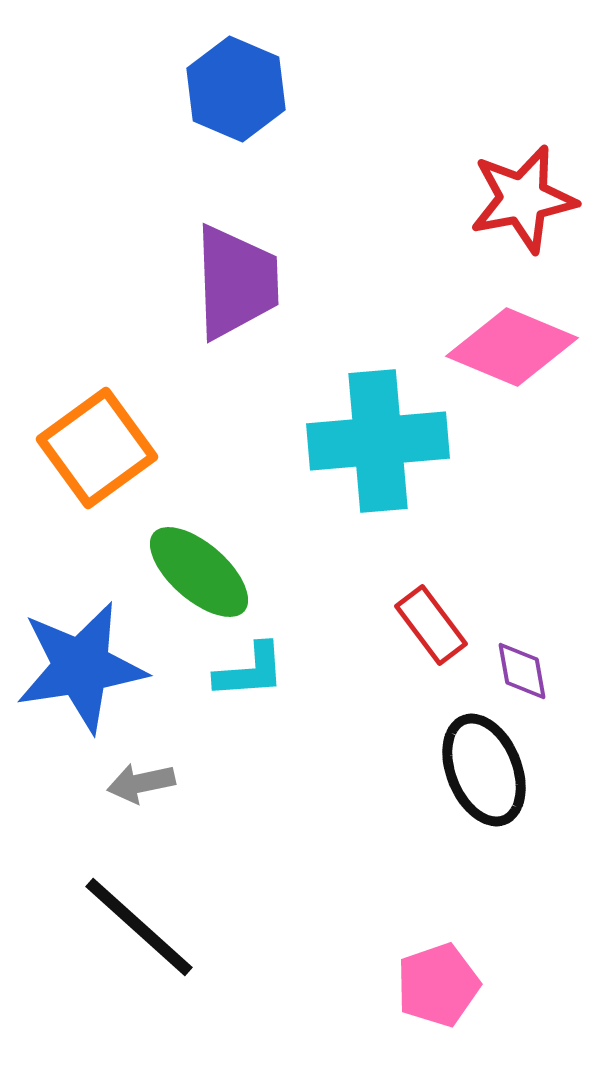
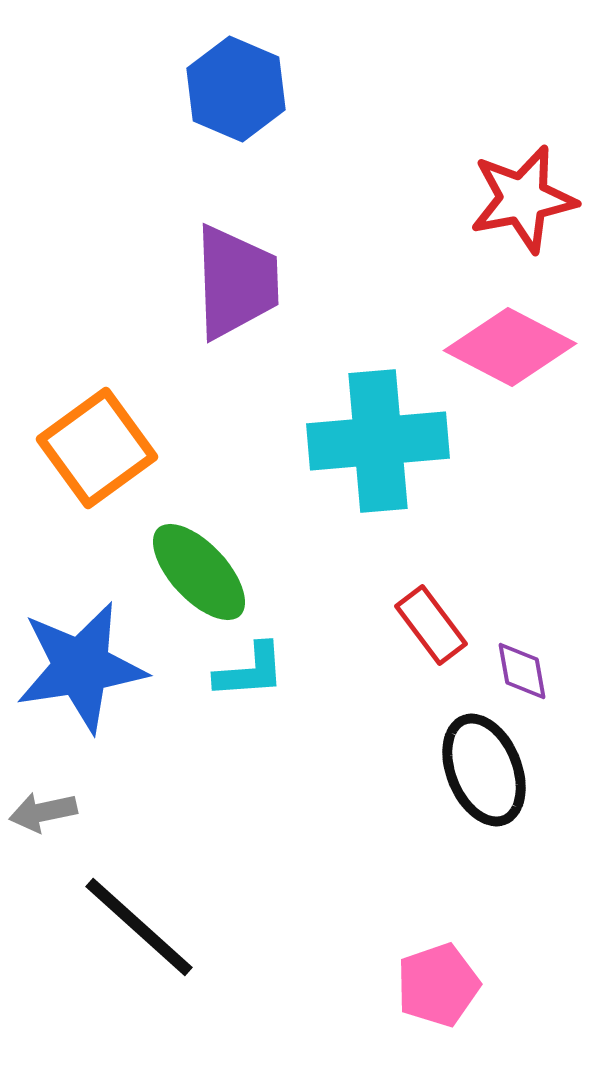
pink diamond: moved 2 px left; rotated 5 degrees clockwise
green ellipse: rotated 6 degrees clockwise
gray arrow: moved 98 px left, 29 px down
